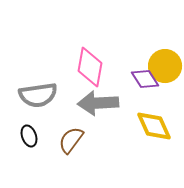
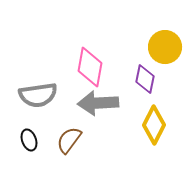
yellow circle: moved 19 px up
purple diamond: rotated 44 degrees clockwise
yellow diamond: moved 1 px up; rotated 51 degrees clockwise
black ellipse: moved 4 px down
brown semicircle: moved 2 px left
